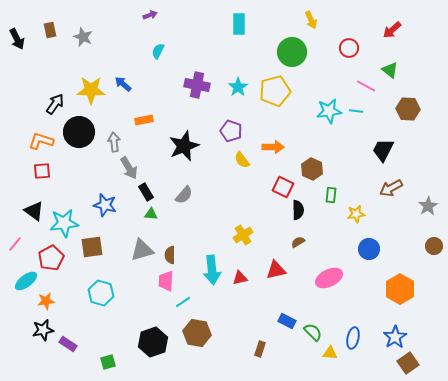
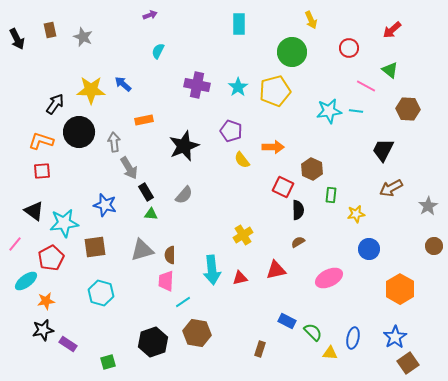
brown square at (92, 247): moved 3 px right
